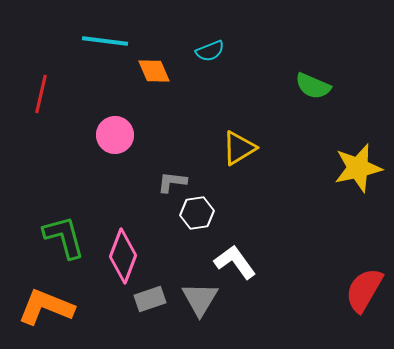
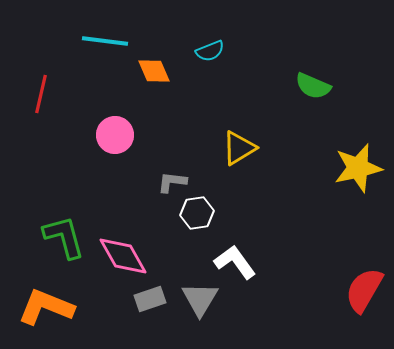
pink diamond: rotated 50 degrees counterclockwise
